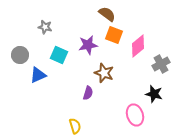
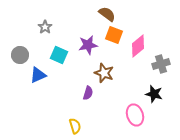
gray star: rotated 24 degrees clockwise
gray cross: rotated 12 degrees clockwise
